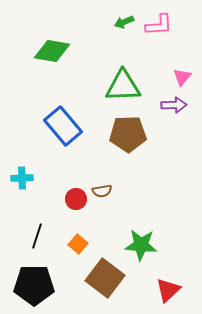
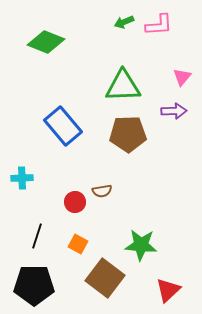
green diamond: moved 6 px left, 9 px up; rotated 12 degrees clockwise
purple arrow: moved 6 px down
red circle: moved 1 px left, 3 px down
orange square: rotated 12 degrees counterclockwise
